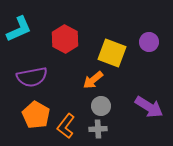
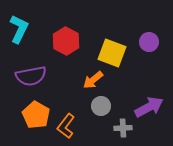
cyan L-shape: rotated 40 degrees counterclockwise
red hexagon: moved 1 px right, 2 px down
purple semicircle: moved 1 px left, 1 px up
purple arrow: rotated 60 degrees counterclockwise
gray cross: moved 25 px right, 1 px up
